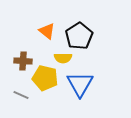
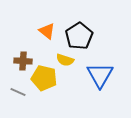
yellow semicircle: moved 2 px right, 2 px down; rotated 18 degrees clockwise
yellow pentagon: moved 1 px left
blue triangle: moved 20 px right, 9 px up
gray line: moved 3 px left, 3 px up
